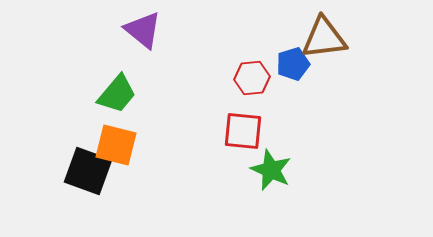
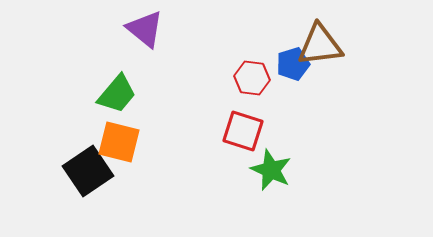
purple triangle: moved 2 px right, 1 px up
brown triangle: moved 4 px left, 7 px down
red hexagon: rotated 12 degrees clockwise
red square: rotated 12 degrees clockwise
orange square: moved 3 px right, 3 px up
black square: rotated 36 degrees clockwise
